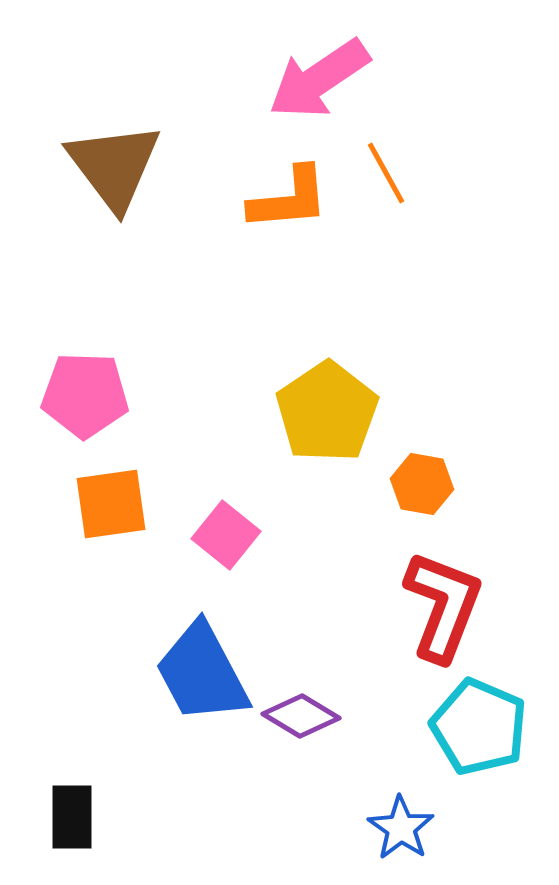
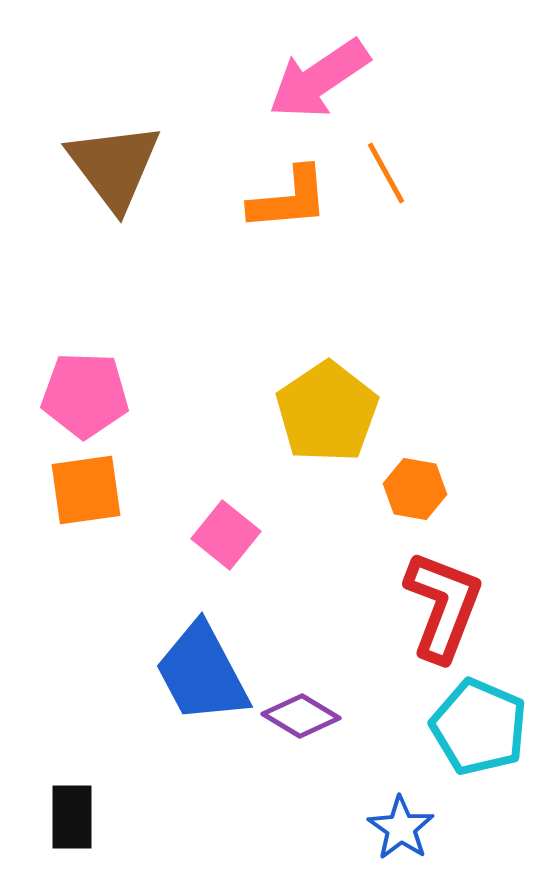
orange hexagon: moved 7 px left, 5 px down
orange square: moved 25 px left, 14 px up
